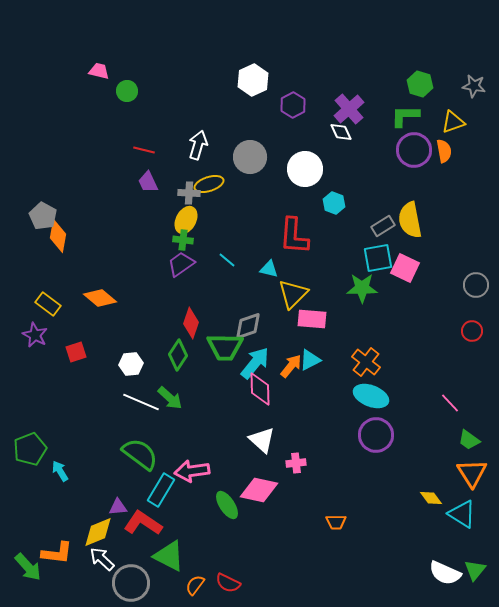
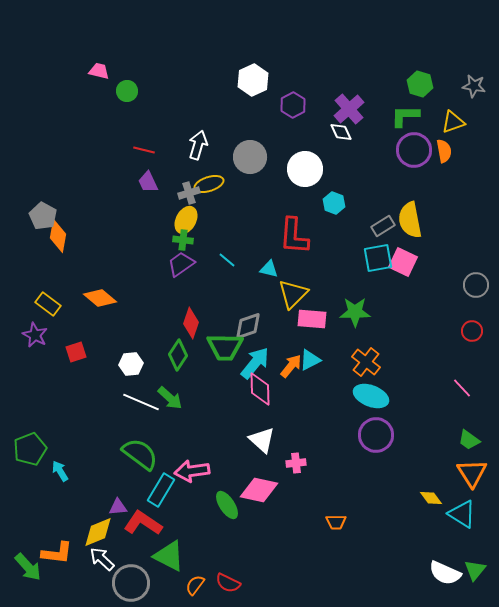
gray cross at (189, 193): rotated 20 degrees counterclockwise
pink square at (405, 268): moved 2 px left, 6 px up
green star at (362, 288): moved 7 px left, 24 px down
pink line at (450, 403): moved 12 px right, 15 px up
